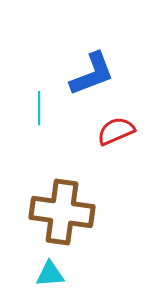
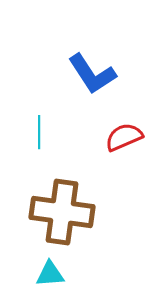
blue L-shape: rotated 78 degrees clockwise
cyan line: moved 24 px down
red semicircle: moved 8 px right, 6 px down
